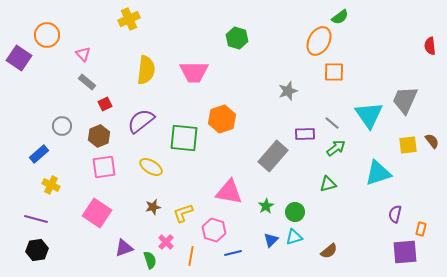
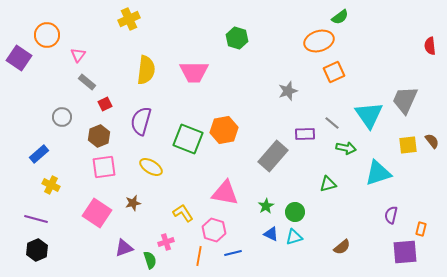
orange ellipse at (319, 41): rotated 44 degrees clockwise
pink triangle at (83, 54): moved 5 px left, 1 px down; rotated 21 degrees clockwise
orange square at (334, 72): rotated 25 degrees counterclockwise
orange hexagon at (222, 119): moved 2 px right, 11 px down; rotated 8 degrees clockwise
purple semicircle at (141, 121): rotated 36 degrees counterclockwise
gray circle at (62, 126): moved 9 px up
green square at (184, 138): moved 4 px right, 1 px down; rotated 16 degrees clockwise
green arrow at (336, 148): moved 10 px right; rotated 48 degrees clockwise
pink triangle at (229, 192): moved 4 px left, 1 px down
brown star at (153, 207): moved 20 px left, 4 px up
yellow L-shape at (183, 213): rotated 75 degrees clockwise
purple semicircle at (395, 214): moved 4 px left, 1 px down
blue triangle at (271, 240): moved 6 px up; rotated 49 degrees counterclockwise
pink cross at (166, 242): rotated 28 degrees clockwise
black hexagon at (37, 250): rotated 15 degrees counterclockwise
brown semicircle at (329, 251): moved 13 px right, 4 px up
orange line at (191, 256): moved 8 px right
